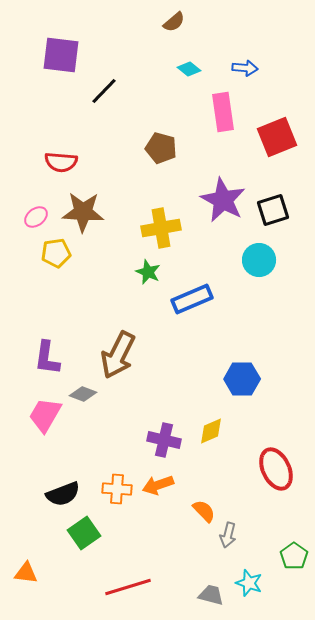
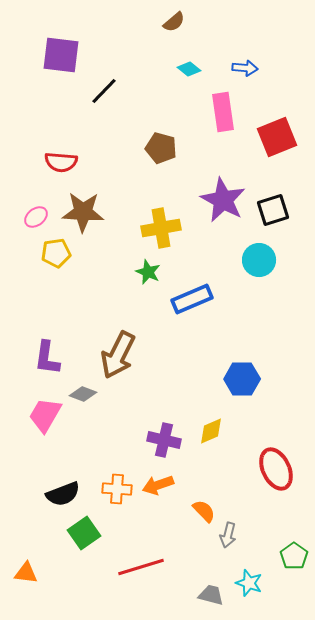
red line: moved 13 px right, 20 px up
